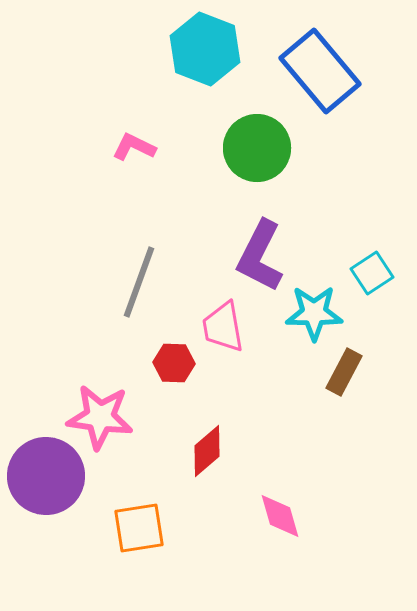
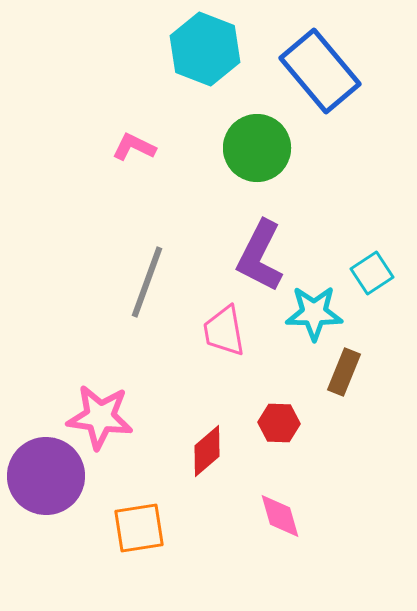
gray line: moved 8 px right
pink trapezoid: moved 1 px right, 4 px down
red hexagon: moved 105 px right, 60 px down
brown rectangle: rotated 6 degrees counterclockwise
